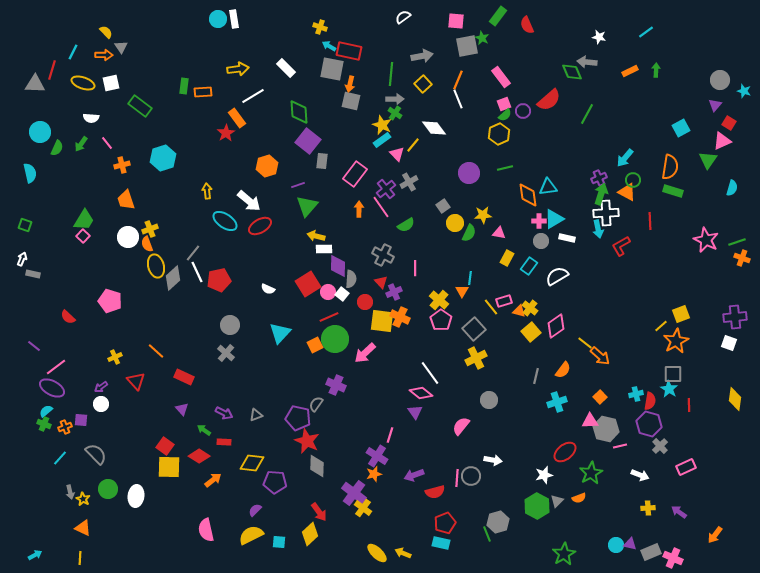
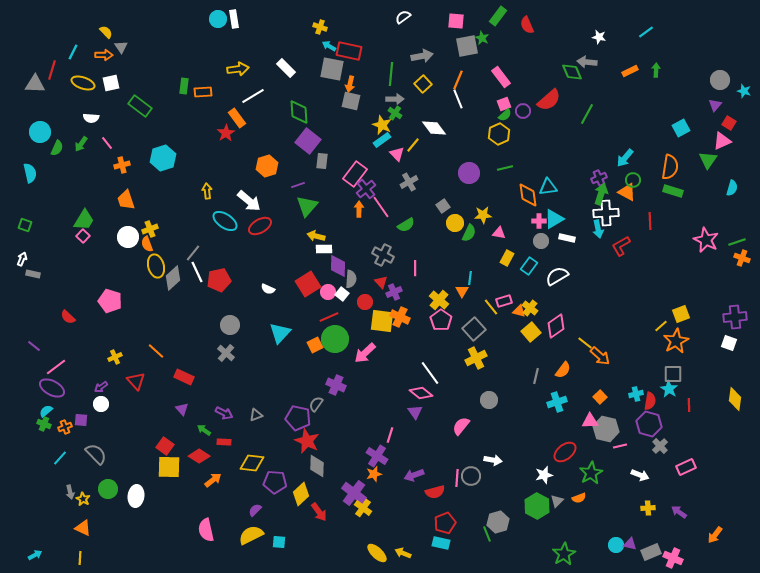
purple cross at (386, 189): moved 20 px left
yellow diamond at (310, 534): moved 9 px left, 40 px up
